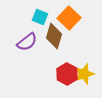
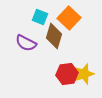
purple semicircle: moved 1 px left, 1 px down; rotated 65 degrees clockwise
red hexagon: rotated 25 degrees clockwise
